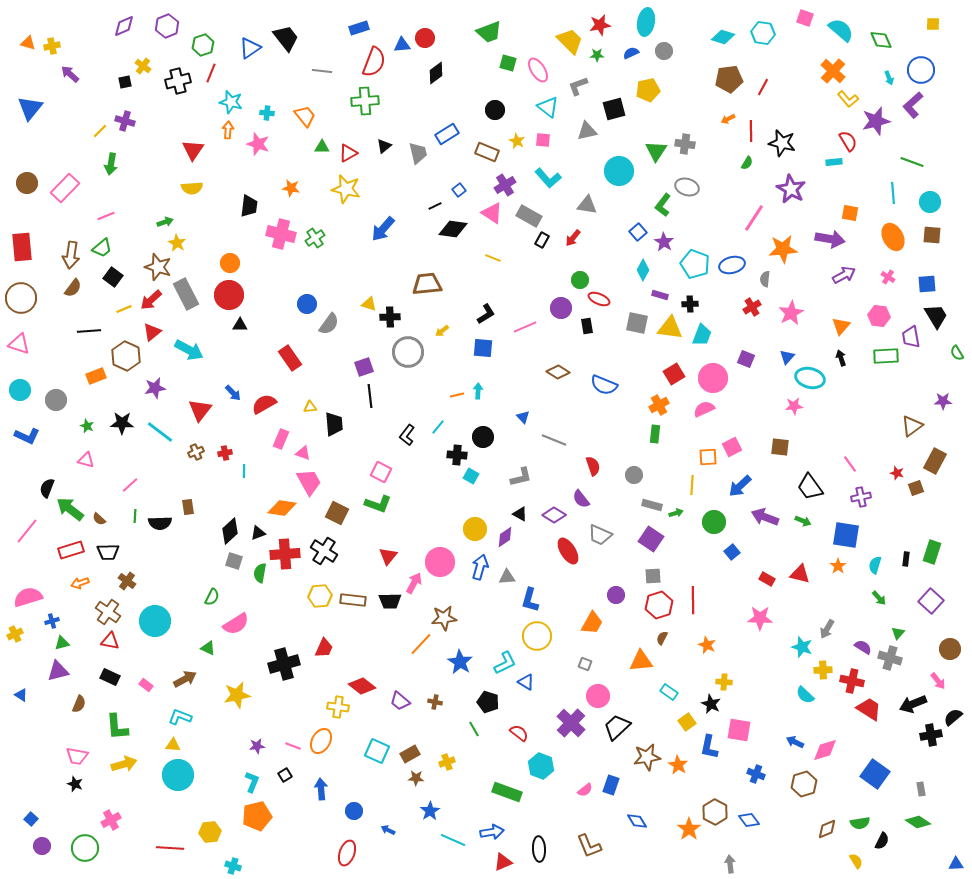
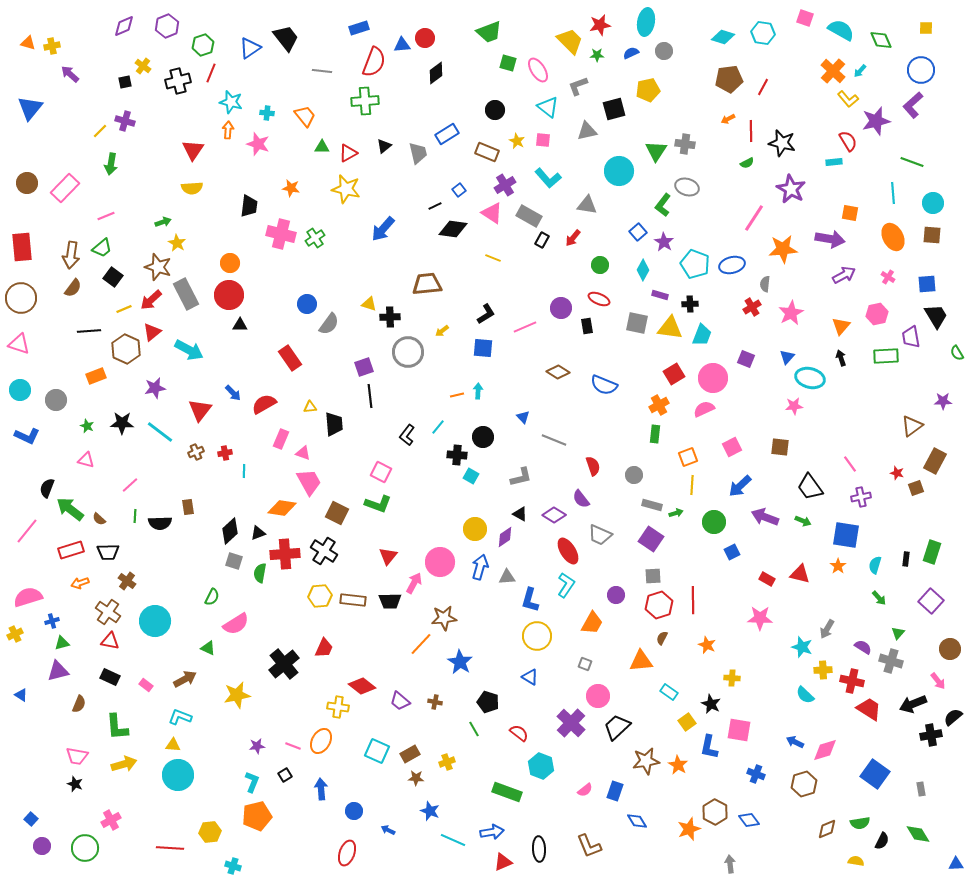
yellow square at (933, 24): moved 7 px left, 4 px down
cyan semicircle at (841, 30): rotated 12 degrees counterclockwise
cyan arrow at (889, 78): moved 29 px left, 7 px up; rotated 64 degrees clockwise
green semicircle at (747, 163): rotated 32 degrees clockwise
cyan circle at (930, 202): moved 3 px right, 1 px down
green arrow at (165, 222): moved 2 px left
gray semicircle at (765, 279): moved 5 px down
green circle at (580, 280): moved 20 px right, 15 px up
pink hexagon at (879, 316): moved 2 px left, 2 px up; rotated 20 degrees counterclockwise
brown hexagon at (126, 356): moved 7 px up
orange square at (708, 457): moved 20 px left; rotated 18 degrees counterclockwise
blue square at (732, 552): rotated 14 degrees clockwise
gray cross at (890, 658): moved 1 px right, 3 px down
cyan L-shape at (505, 663): moved 61 px right, 78 px up; rotated 30 degrees counterclockwise
black cross at (284, 664): rotated 24 degrees counterclockwise
blue triangle at (526, 682): moved 4 px right, 5 px up
yellow cross at (724, 682): moved 8 px right, 4 px up
brown star at (647, 757): moved 1 px left, 4 px down
blue rectangle at (611, 785): moved 4 px right, 6 px down
blue star at (430, 811): rotated 18 degrees counterclockwise
green diamond at (918, 822): moved 12 px down; rotated 25 degrees clockwise
orange star at (689, 829): rotated 15 degrees clockwise
yellow semicircle at (856, 861): rotated 49 degrees counterclockwise
